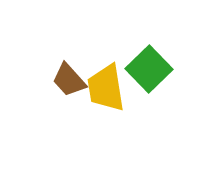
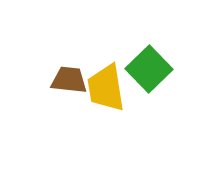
brown trapezoid: rotated 138 degrees clockwise
